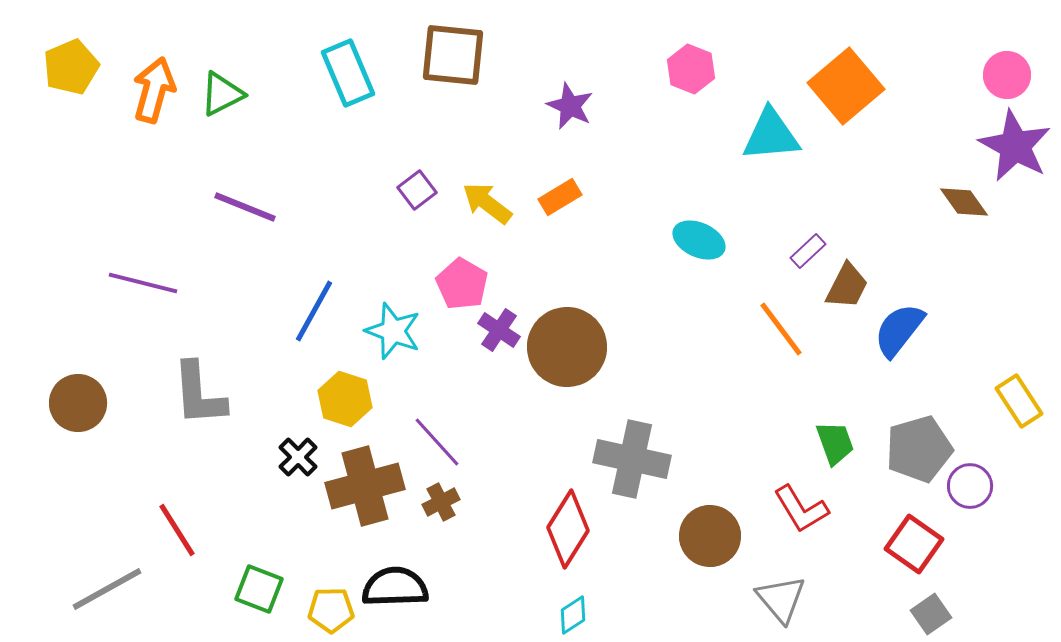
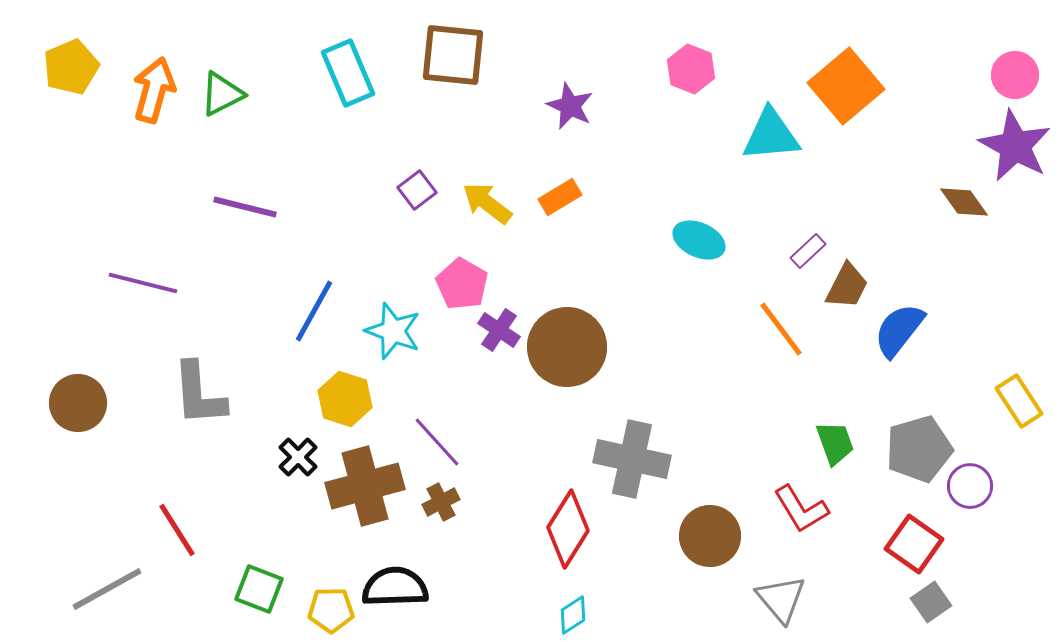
pink circle at (1007, 75): moved 8 px right
purple line at (245, 207): rotated 8 degrees counterclockwise
gray square at (931, 614): moved 12 px up
